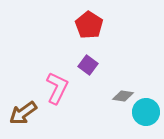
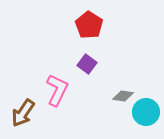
purple square: moved 1 px left, 1 px up
pink L-shape: moved 2 px down
brown arrow: rotated 20 degrees counterclockwise
